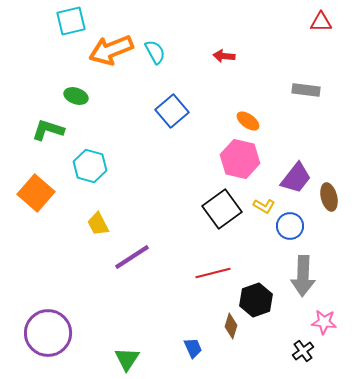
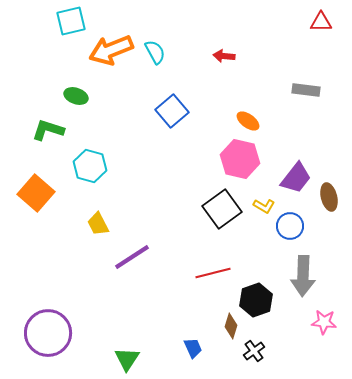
black cross: moved 49 px left
